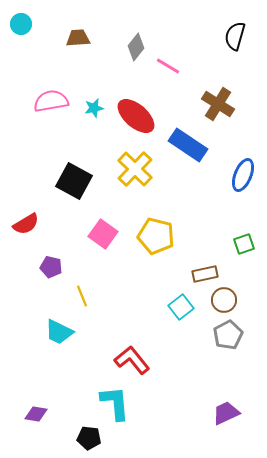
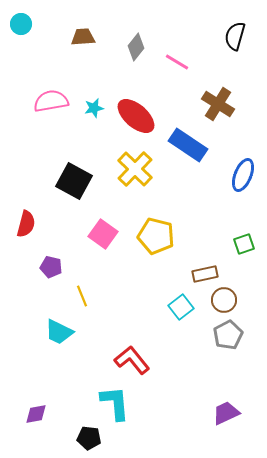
brown trapezoid: moved 5 px right, 1 px up
pink line: moved 9 px right, 4 px up
red semicircle: rotated 44 degrees counterclockwise
purple diamond: rotated 20 degrees counterclockwise
